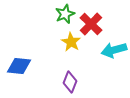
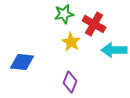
green star: moved 1 px left; rotated 12 degrees clockwise
red cross: moved 3 px right; rotated 15 degrees counterclockwise
cyan arrow: rotated 15 degrees clockwise
blue diamond: moved 3 px right, 4 px up
